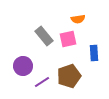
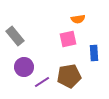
gray rectangle: moved 29 px left
purple circle: moved 1 px right, 1 px down
brown pentagon: rotated 10 degrees clockwise
